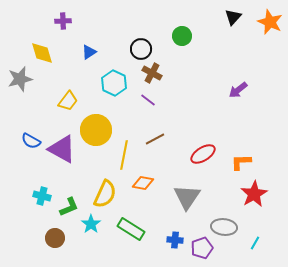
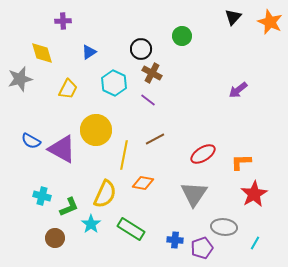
yellow trapezoid: moved 12 px up; rotated 10 degrees counterclockwise
gray triangle: moved 7 px right, 3 px up
